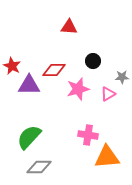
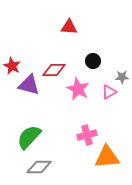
purple triangle: rotated 15 degrees clockwise
pink star: rotated 30 degrees counterclockwise
pink triangle: moved 1 px right, 2 px up
pink cross: moved 1 px left; rotated 24 degrees counterclockwise
